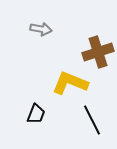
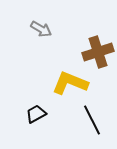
gray arrow: rotated 20 degrees clockwise
black trapezoid: rotated 140 degrees counterclockwise
